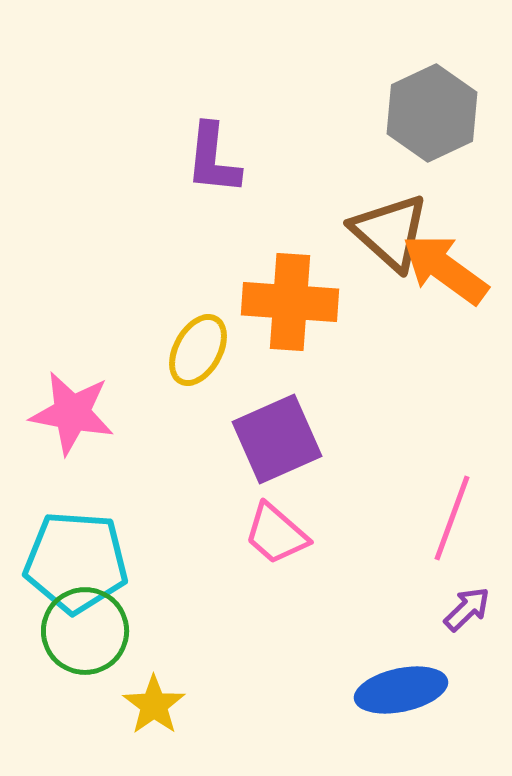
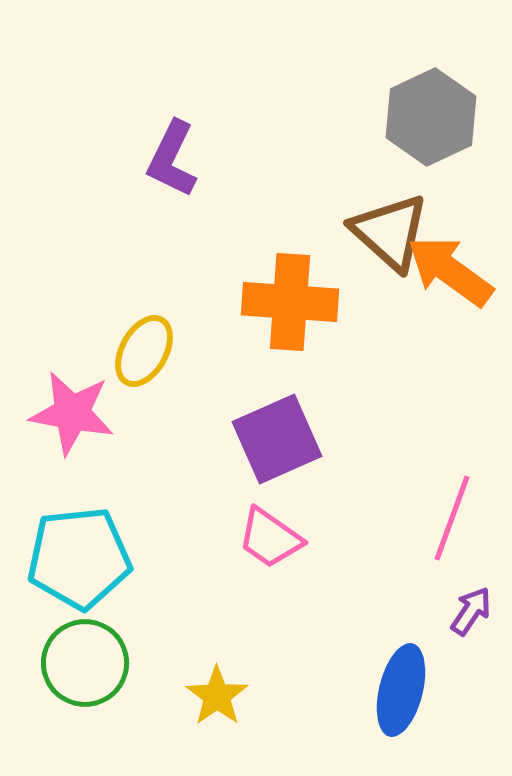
gray hexagon: moved 1 px left, 4 px down
purple L-shape: moved 41 px left; rotated 20 degrees clockwise
orange arrow: moved 5 px right, 2 px down
yellow ellipse: moved 54 px left, 1 px down
pink trapezoid: moved 6 px left, 4 px down; rotated 6 degrees counterclockwise
cyan pentagon: moved 3 px right, 4 px up; rotated 10 degrees counterclockwise
purple arrow: moved 4 px right, 2 px down; rotated 12 degrees counterclockwise
green circle: moved 32 px down
blue ellipse: rotated 64 degrees counterclockwise
yellow star: moved 63 px right, 9 px up
